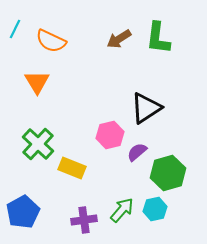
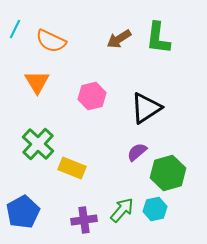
pink hexagon: moved 18 px left, 39 px up
